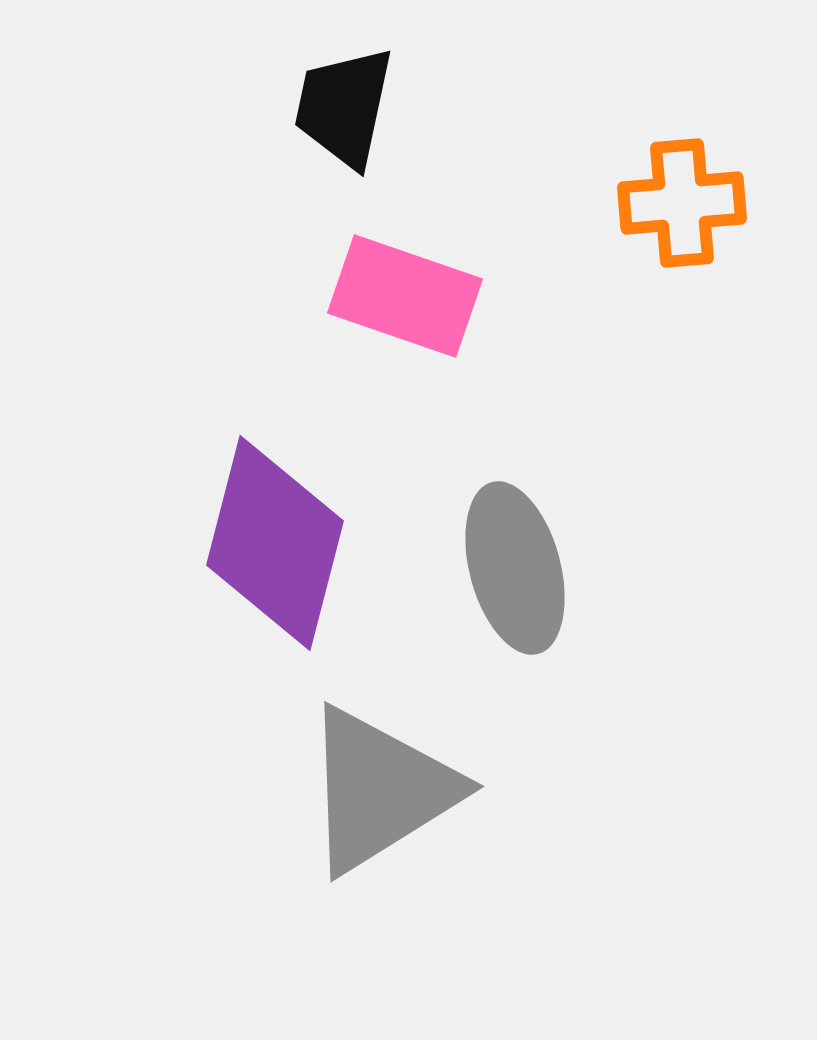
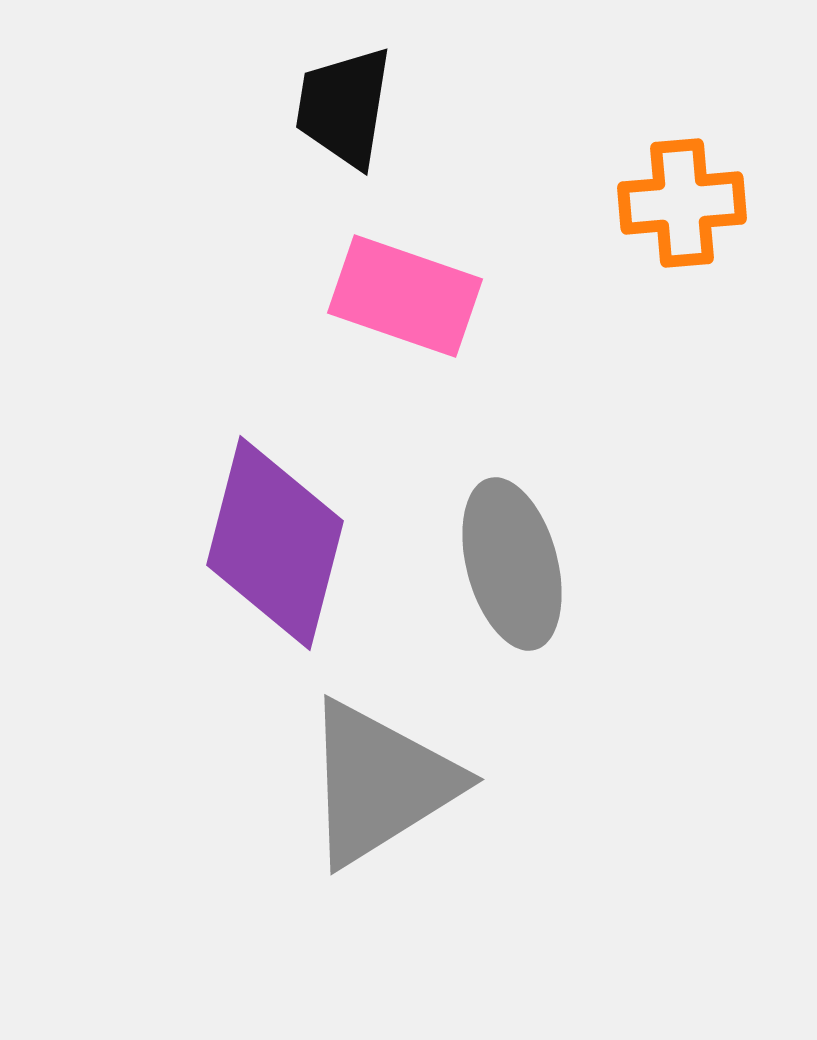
black trapezoid: rotated 3 degrees counterclockwise
gray ellipse: moved 3 px left, 4 px up
gray triangle: moved 7 px up
